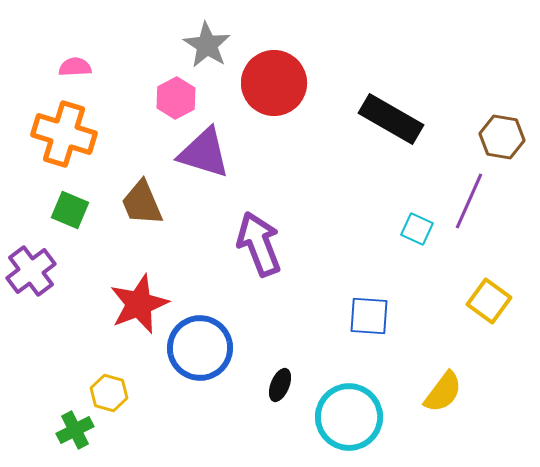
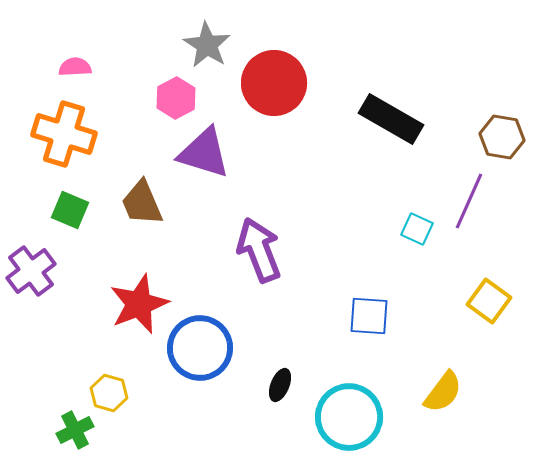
purple arrow: moved 6 px down
